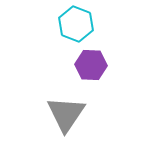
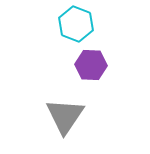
gray triangle: moved 1 px left, 2 px down
